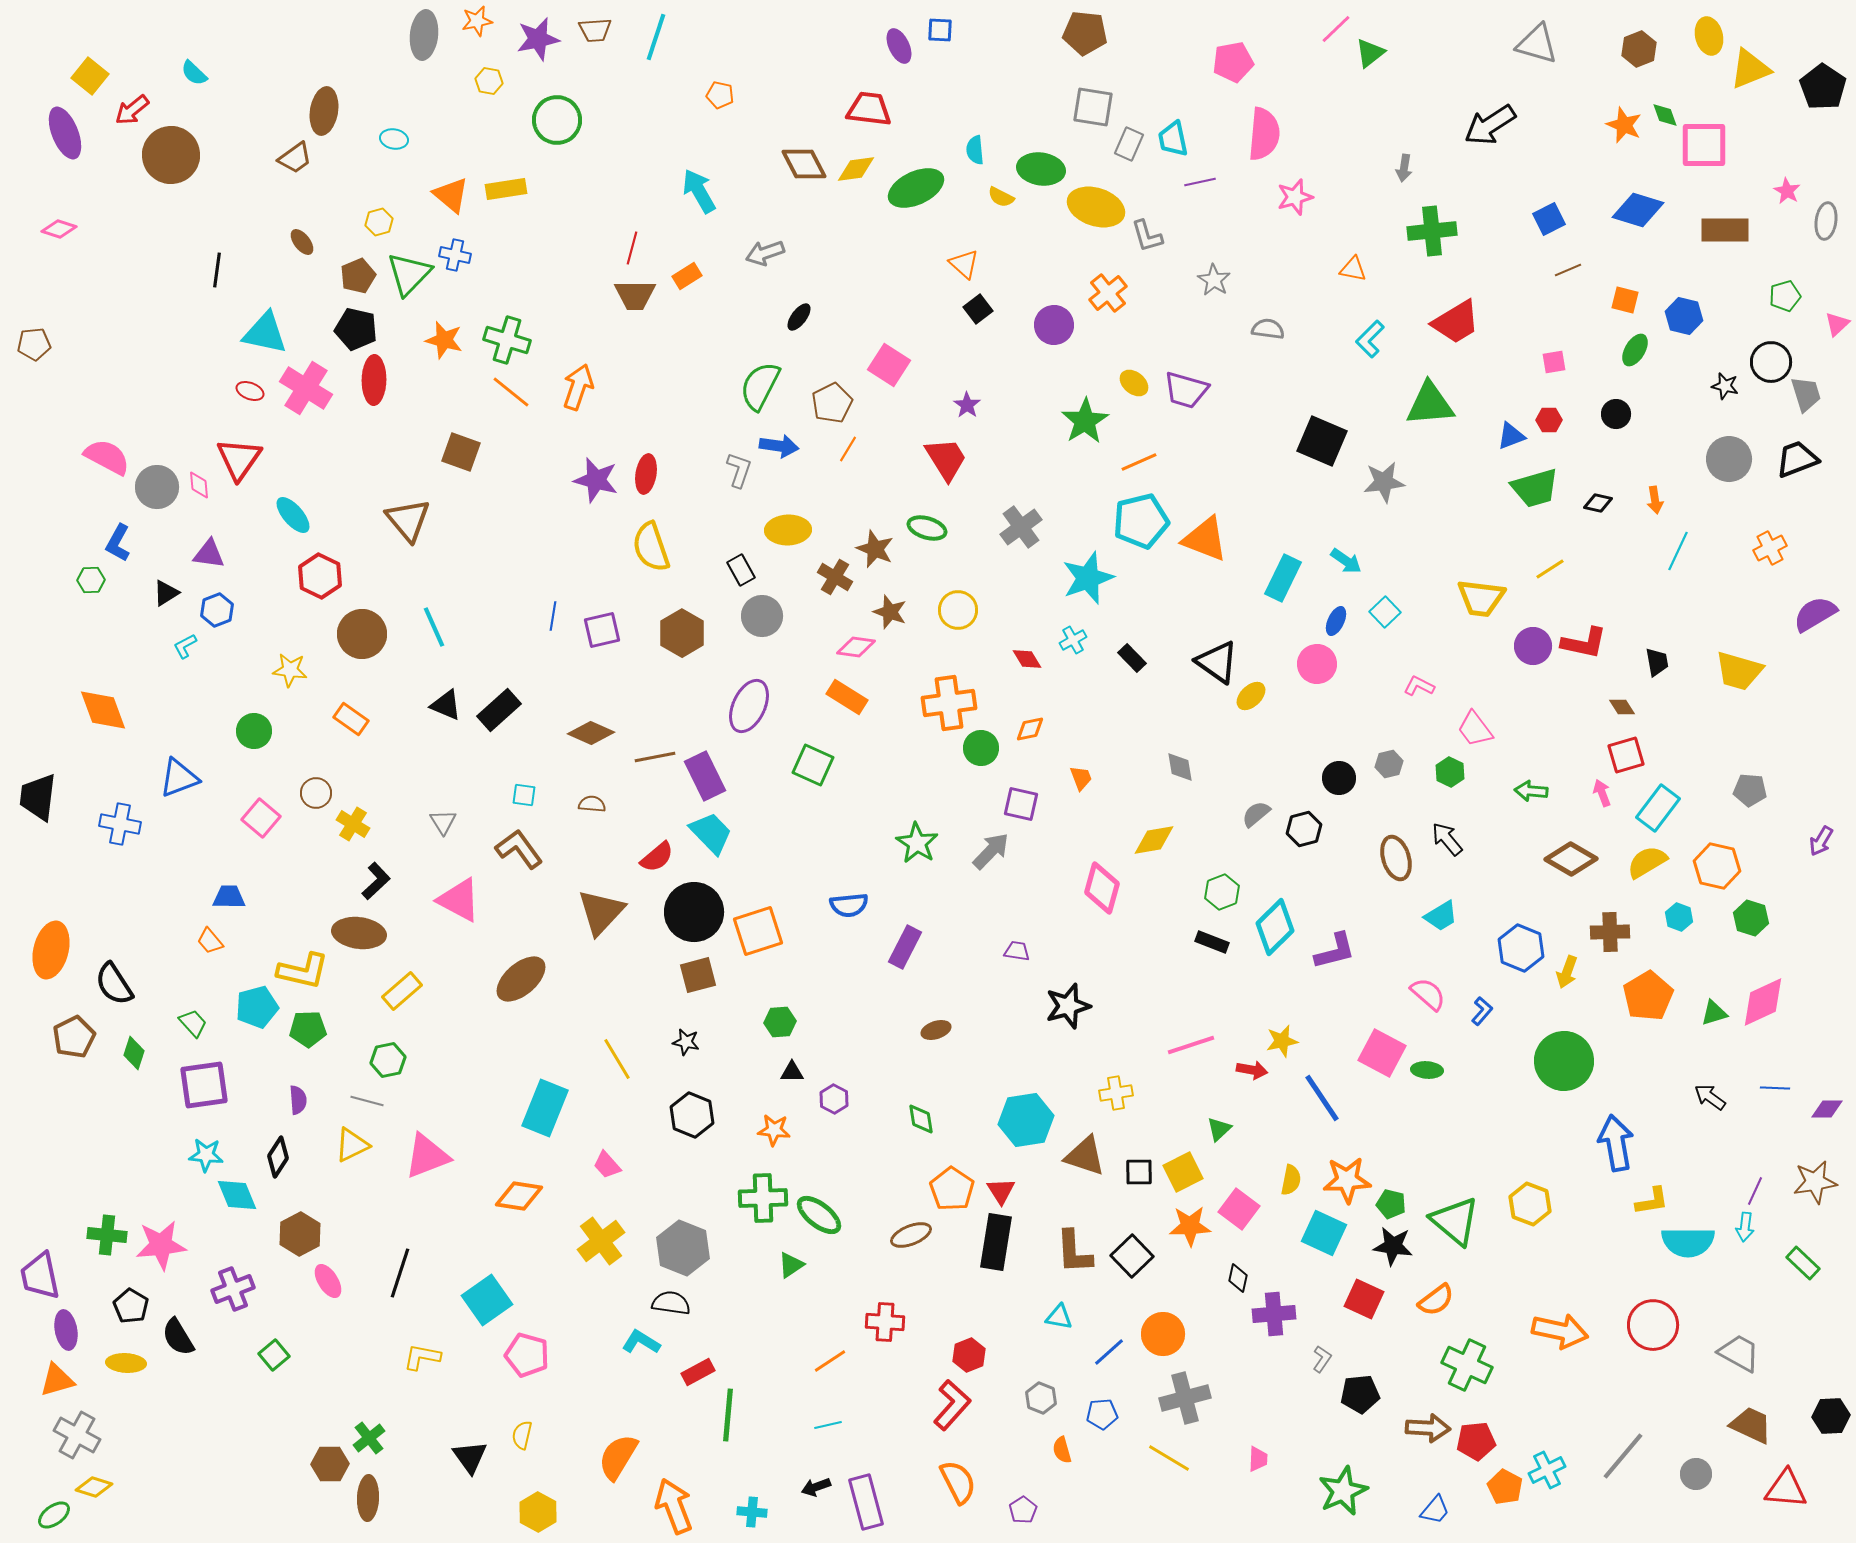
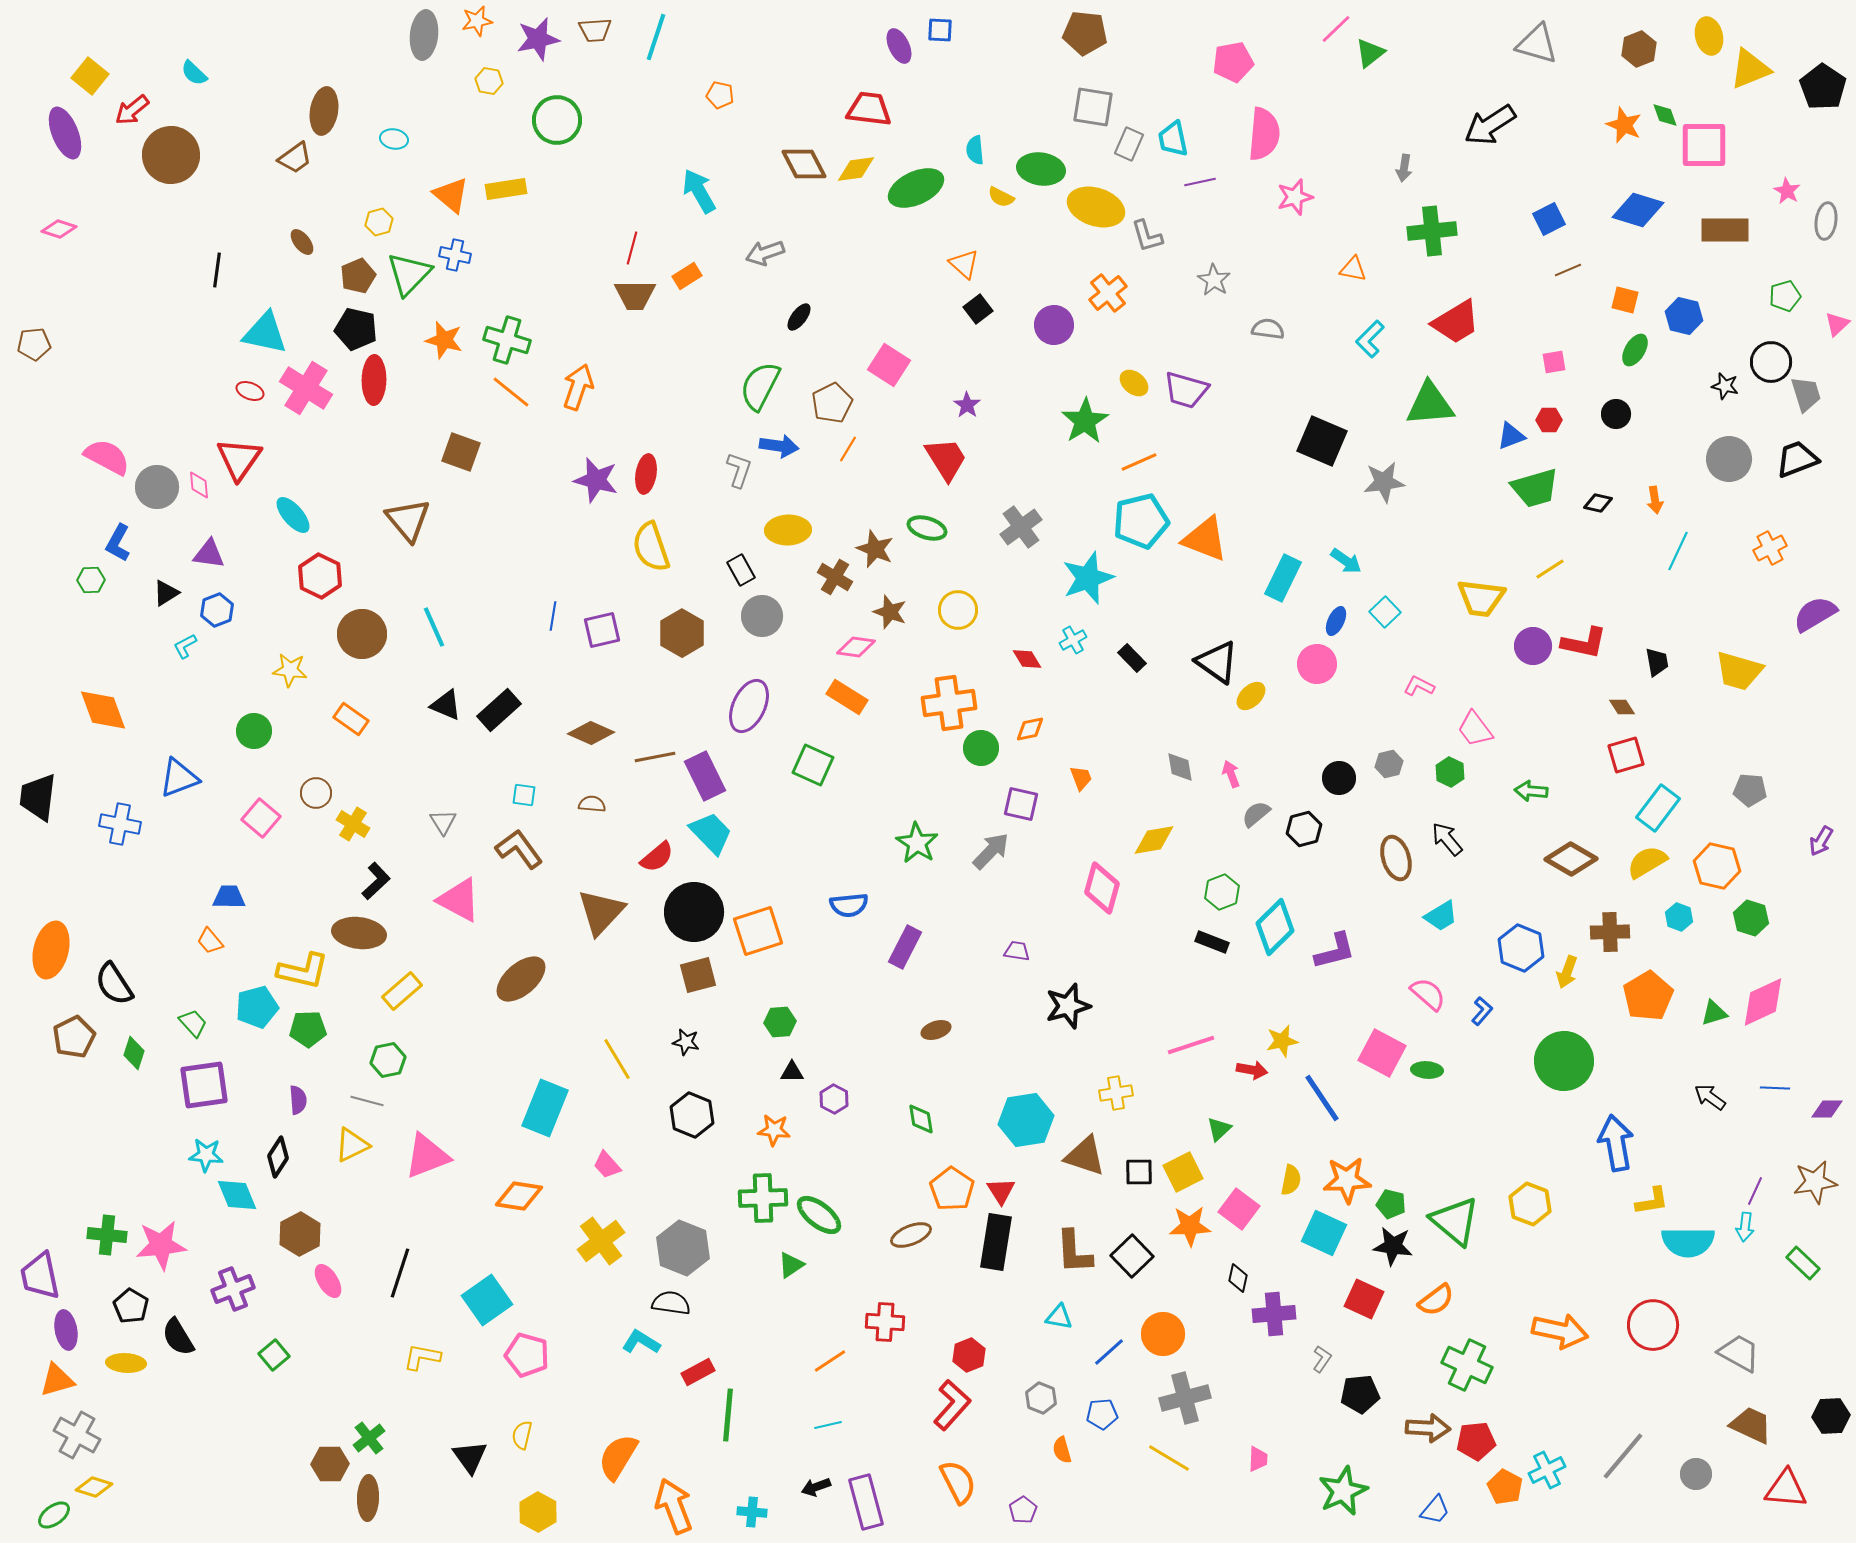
pink arrow at (1602, 793): moved 371 px left, 19 px up
